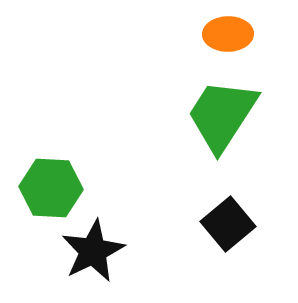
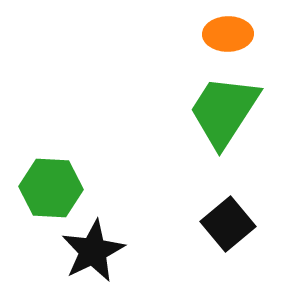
green trapezoid: moved 2 px right, 4 px up
